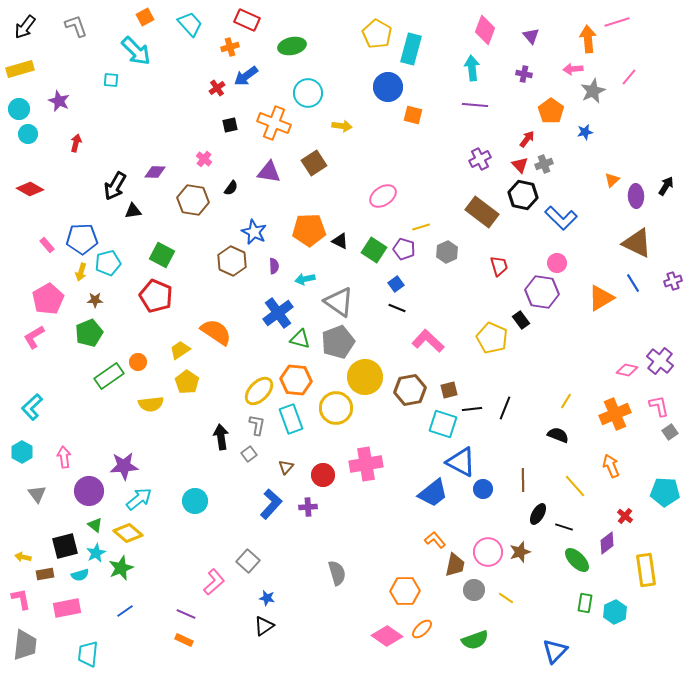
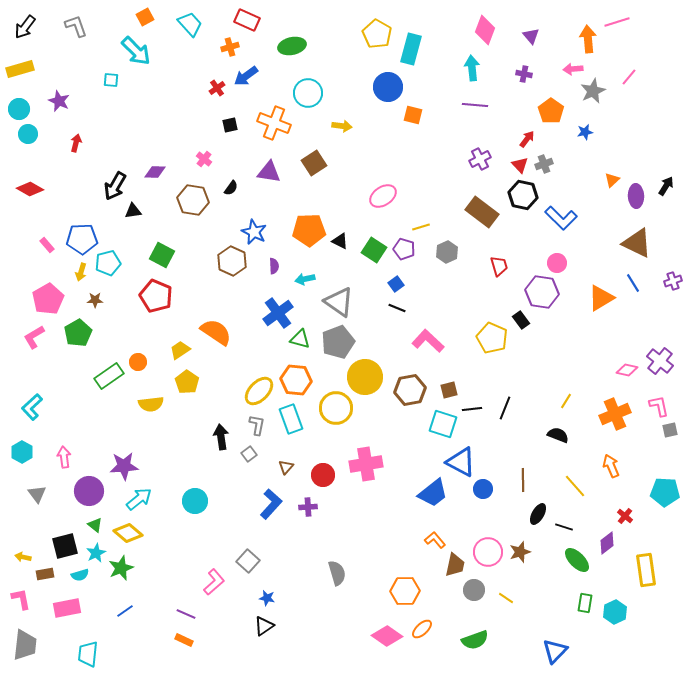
green pentagon at (89, 333): moved 11 px left; rotated 8 degrees counterclockwise
gray square at (670, 432): moved 2 px up; rotated 21 degrees clockwise
